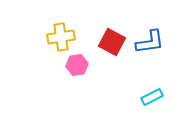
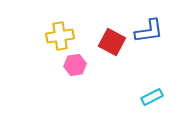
yellow cross: moved 1 px left, 1 px up
blue L-shape: moved 1 px left, 11 px up
pink hexagon: moved 2 px left
